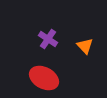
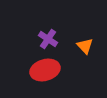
red ellipse: moved 1 px right, 8 px up; rotated 44 degrees counterclockwise
